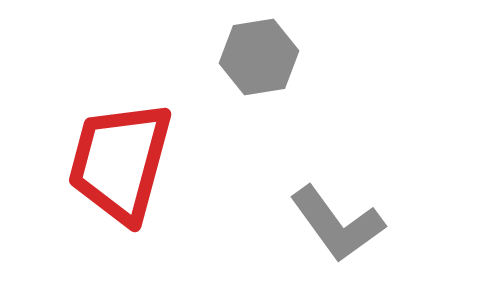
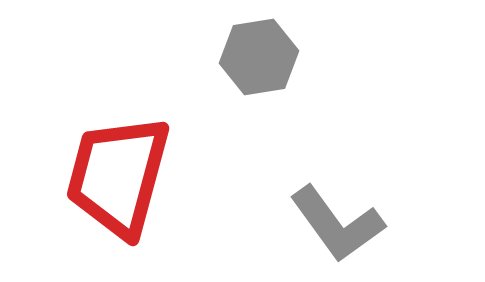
red trapezoid: moved 2 px left, 14 px down
